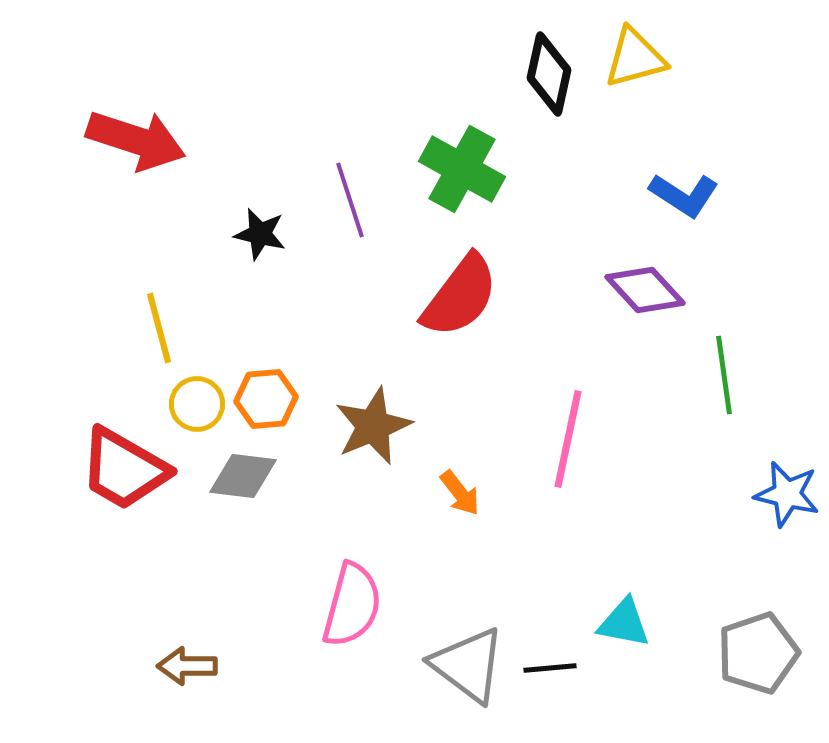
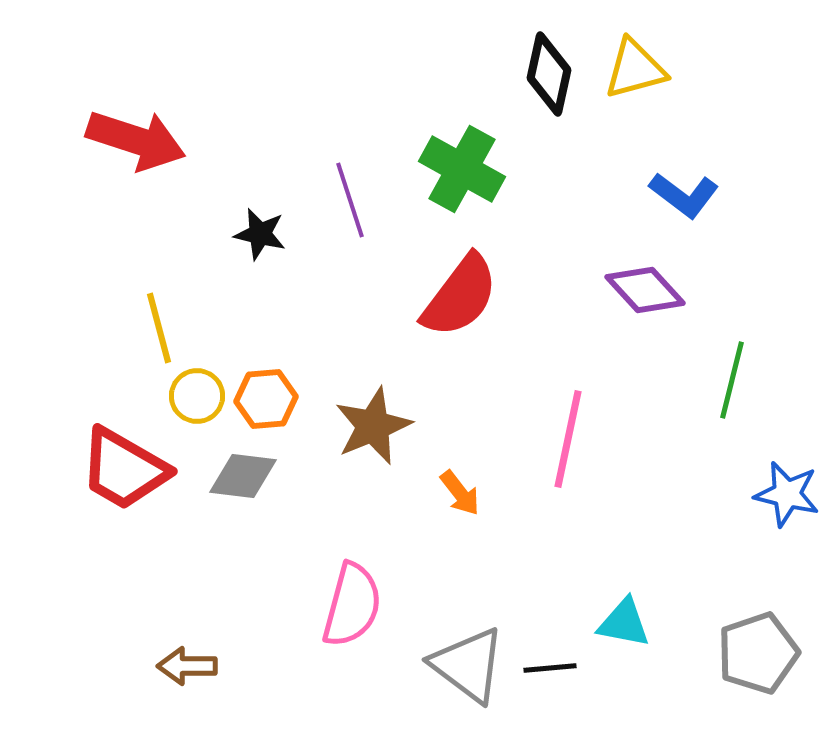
yellow triangle: moved 11 px down
blue L-shape: rotated 4 degrees clockwise
green line: moved 8 px right, 5 px down; rotated 22 degrees clockwise
yellow circle: moved 8 px up
